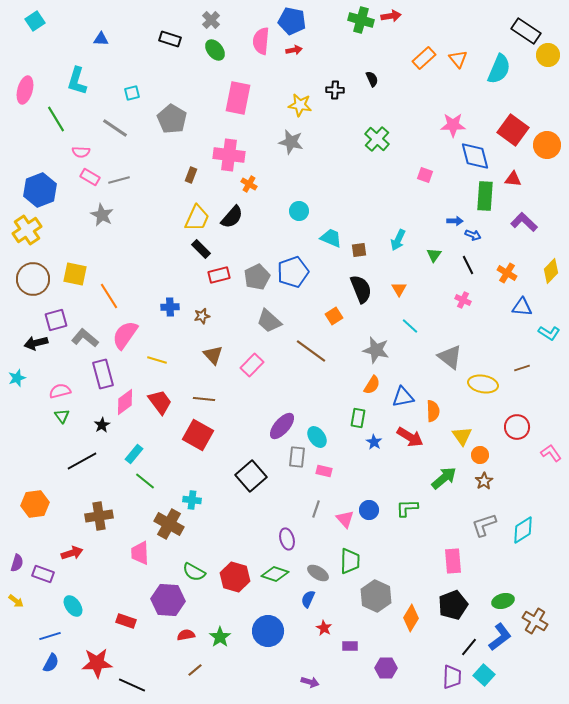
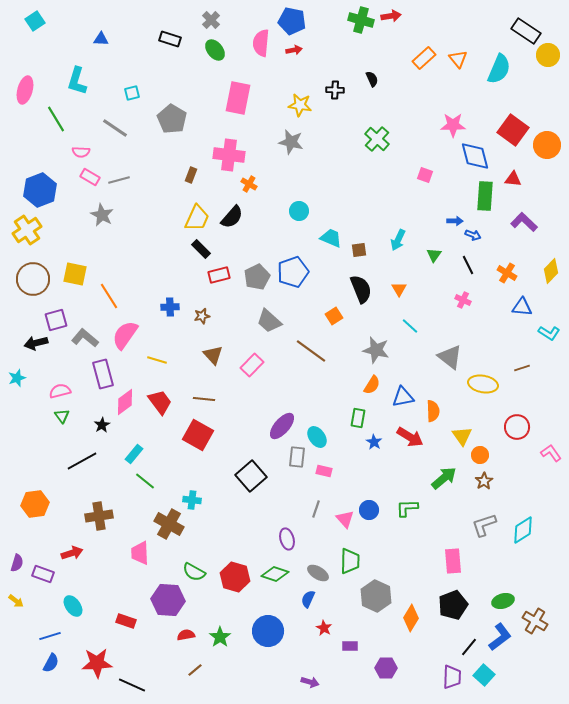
pink semicircle at (261, 41): moved 2 px down
